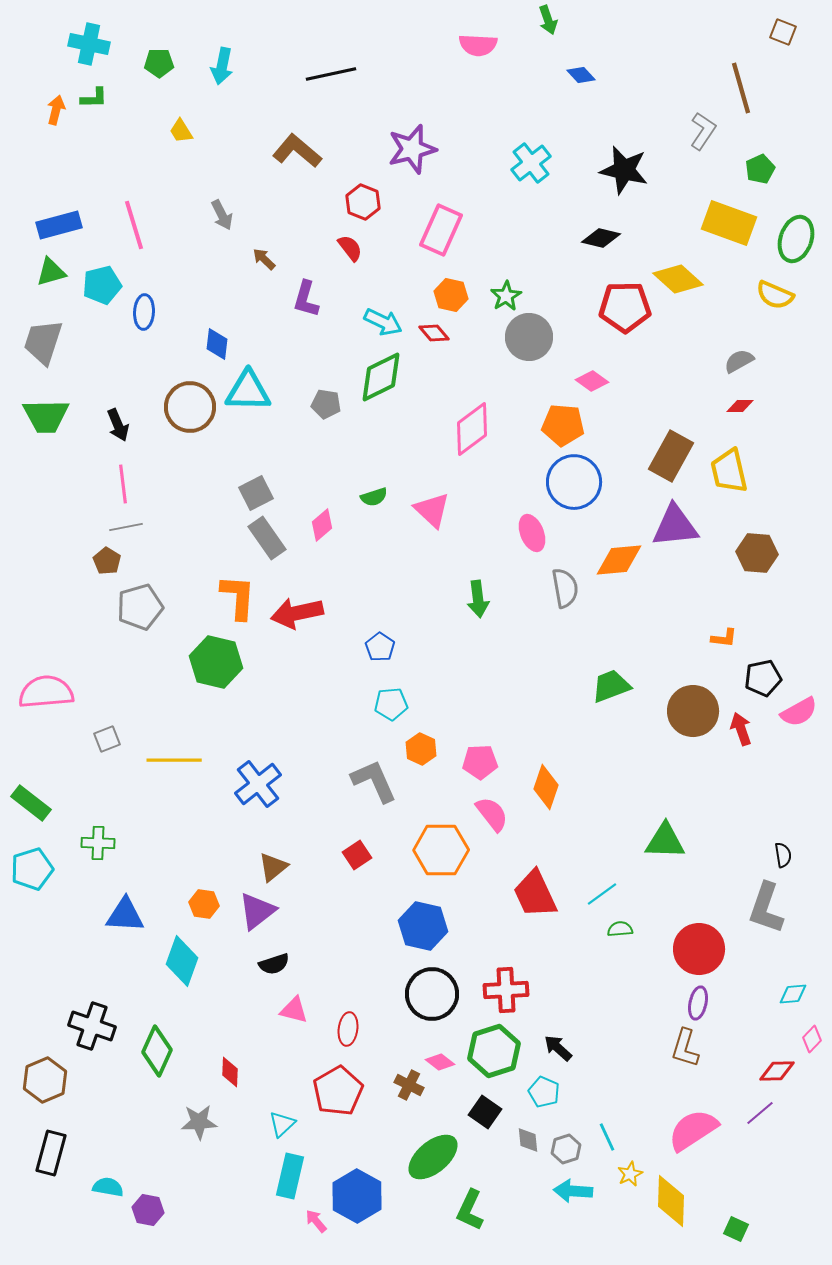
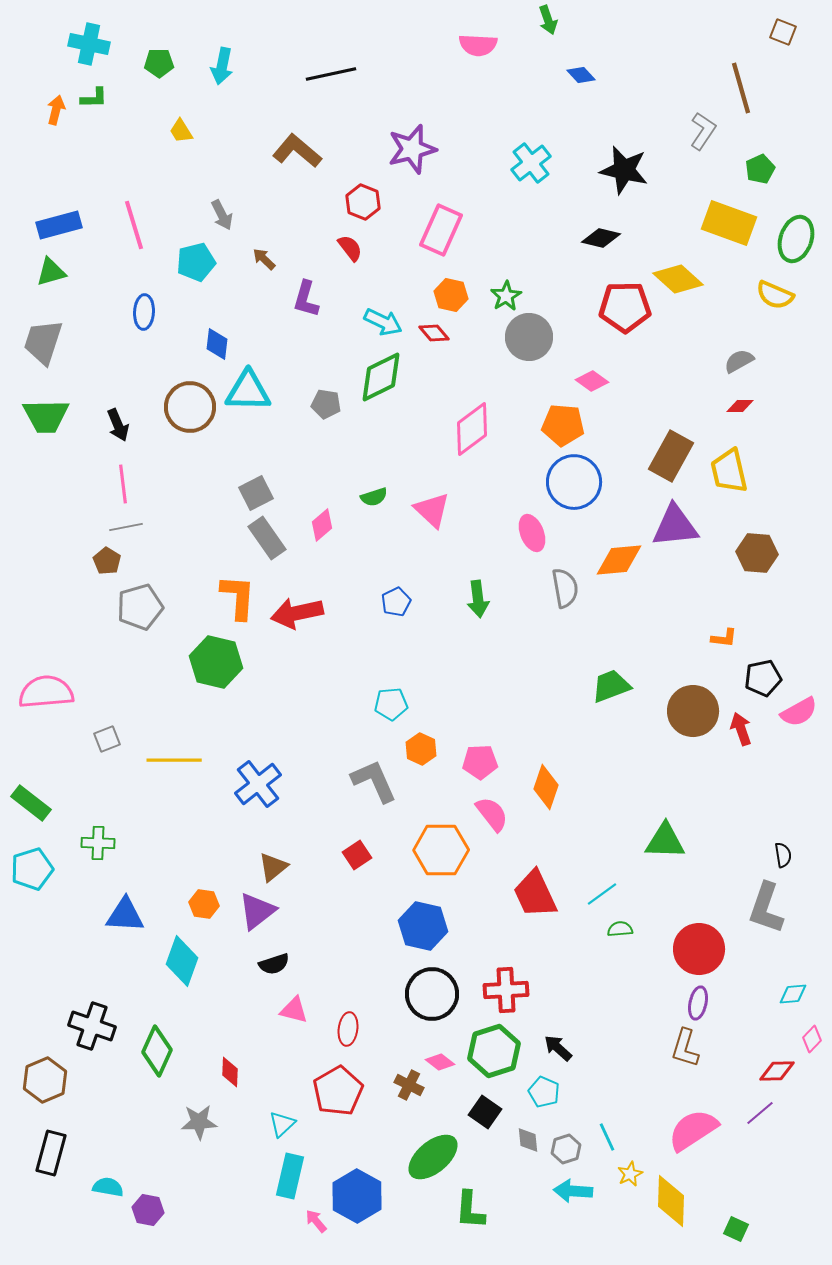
cyan pentagon at (102, 285): moved 94 px right, 23 px up
blue pentagon at (380, 647): moved 16 px right, 45 px up; rotated 12 degrees clockwise
green L-shape at (470, 1210): rotated 21 degrees counterclockwise
